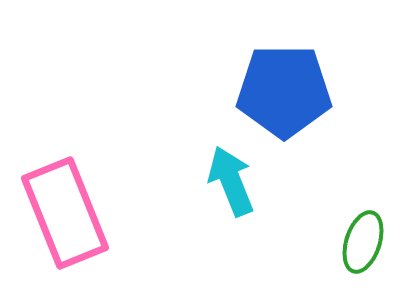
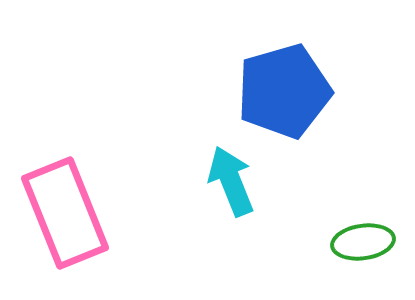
blue pentagon: rotated 16 degrees counterclockwise
green ellipse: rotated 64 degrees clockwise
